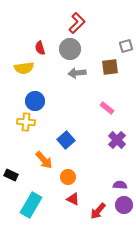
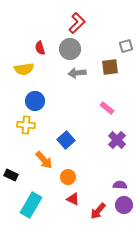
yellow semicircle: moved 1 px down
yellow cross: moved 3 px down
